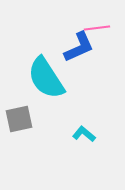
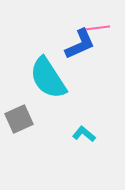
blue L-shape: moved 1 px right, 3 px up
cyan semicircle: moved 2 px right
gray square: rotated 12 degrees counterclockwise
